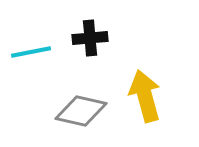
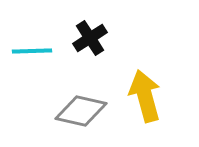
black cross: rotated 28 degrees counterclockwise
cyan line: moved 1 px right, 1 px up; rotated 9 degrees clockwise
